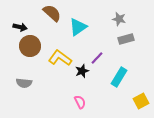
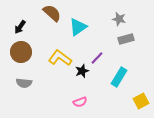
black arrow: rotated 112 degrees clockwise
brown circle: moved 9 px left, 6 px down
pink semicircle: rotated 96 degrees clockwise
